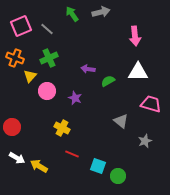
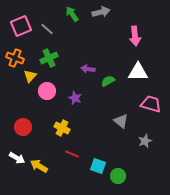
red circle: moved 11 px right
